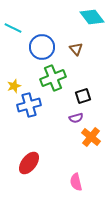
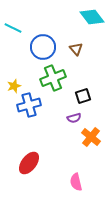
blue circle: moved 1 px right
purple semicircle: moved 2 px left
